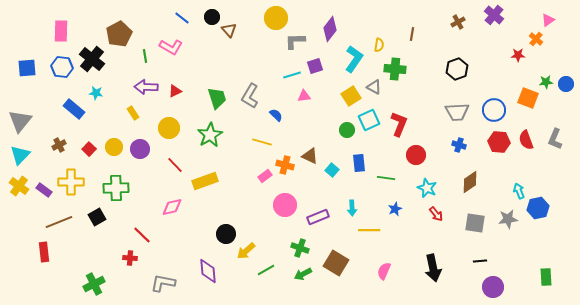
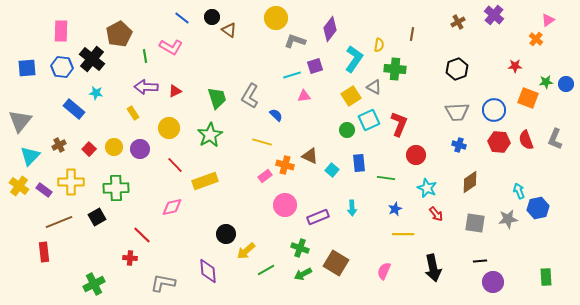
brown triangle at (229, 30): rotated 14 degrees counterclockwise
gray L-shape at (295, 41): rotated 20 degrees clockwise
red star at (518, 55): moved 3 px left, 11 px down
cyan triangle at (20, 155): moved 10 px right, 1 px down
yellow line at (369, 230): moved 34 px right, 4 px down
purple circle at (493, 287): moved 5 px up
